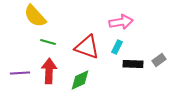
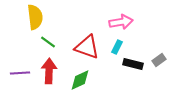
yellow semicircle: moved 1 px down; rotated 145 degrees counterclockwise
green line: rotated 21 degrees clockwise
black rectangle: rotated 12 degrees clockwise
